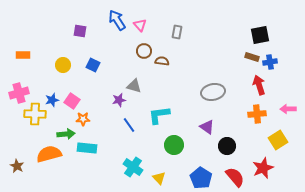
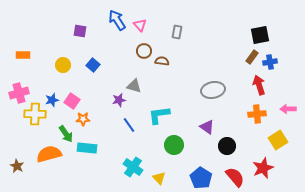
brown rectangle: rotated 72 degrees counterclockwise
blue square: rotated 16 degrees clockwise
gray ellipse: moved 2 px up
green arrow: rotated 60 degrees clockwise
